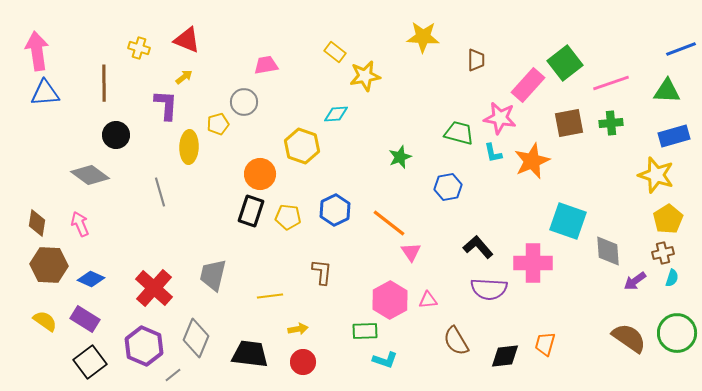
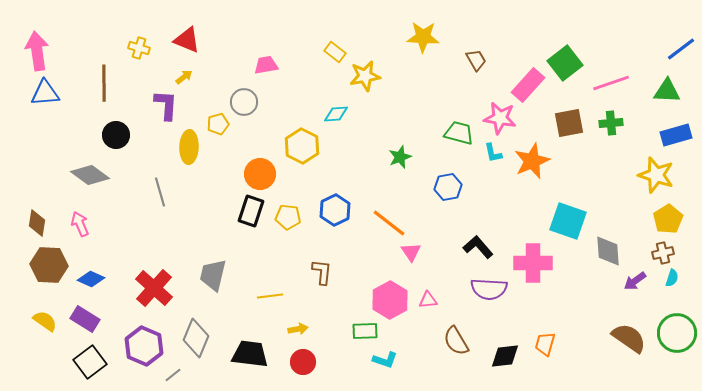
blue line at (681, 49): rotated 16 degrees counterclockwise
brown trapezoid at (476, 60): rotated 30 degrees counterclockwise
blue rectangle at (674, 136): moved 2 px right, 1 px up
yellow hexagon at (302, 146): rotated 8 degrees clockwise
